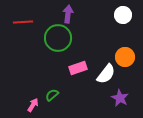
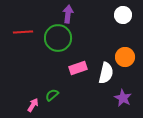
red line: moved 10 px down
white semicircle: moved 1 px up; rotated 25 degrees counterclockwise
purple star: moved 3 px right
